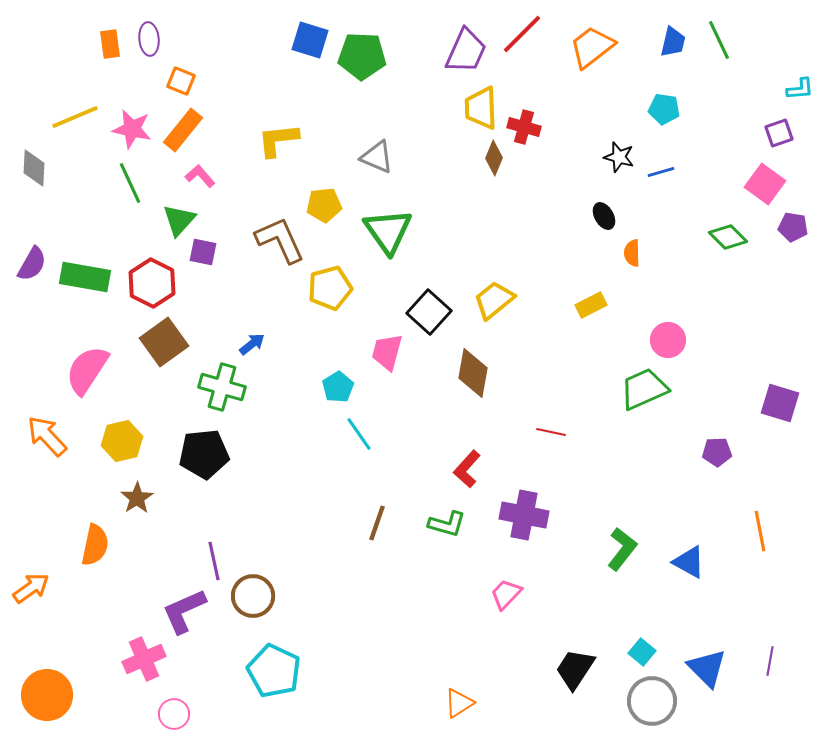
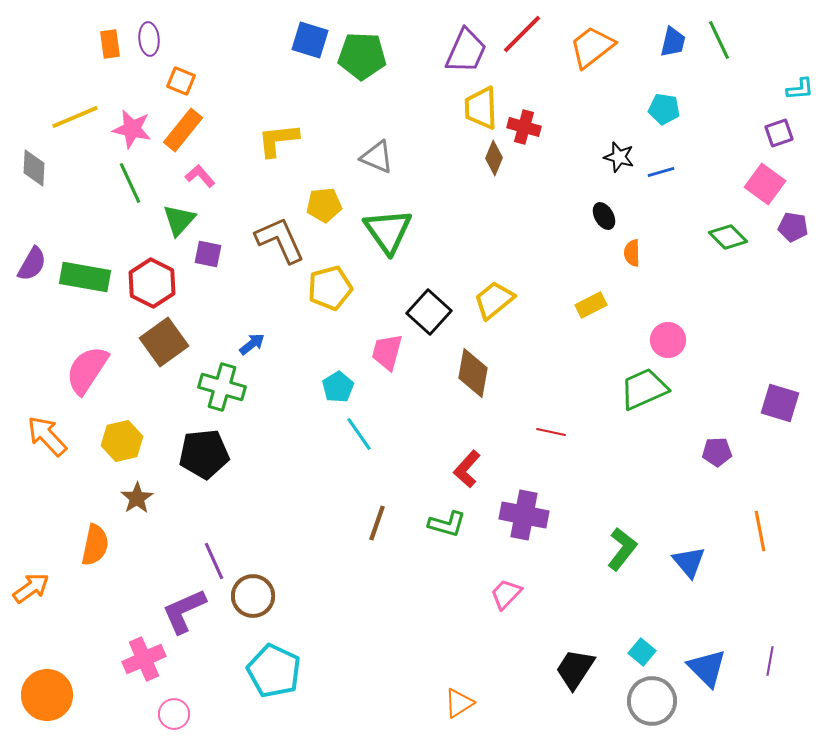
purple square at (203, 252): moved 5 px right, 2 px down
purple line at (214, 561): rotated 12 degrees counterclockwise
blue triangle at (689, 562): rotated 21 degrees clockwise
